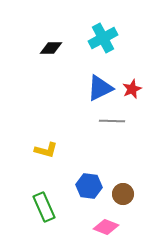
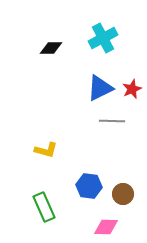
pink diamond: rotated 20 degrees counterclockwise
